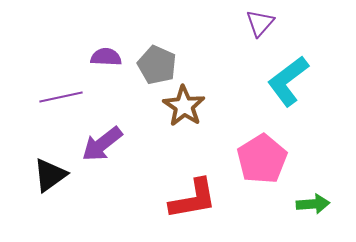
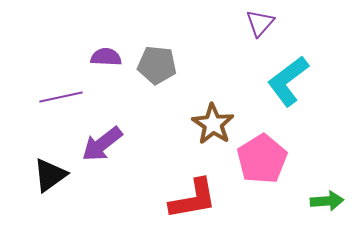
gray pentagon: rotated 18 degrees counterclockwise
brown star: moved 29 px right, 18 px down
green arrow: moved 14 px right, 3 px up
